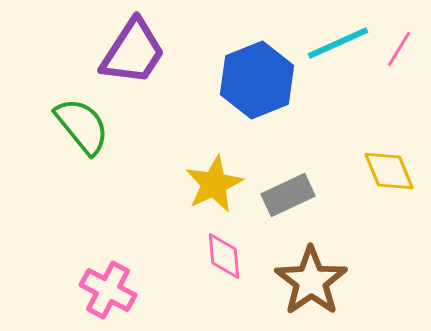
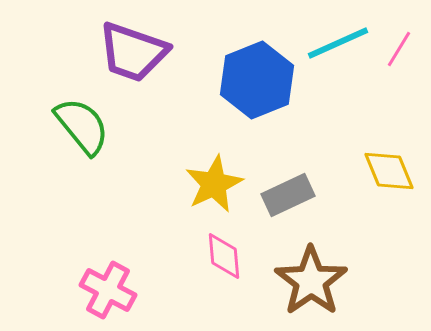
purple trapezoid: rotated 76 degrees clockwise
